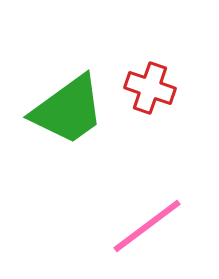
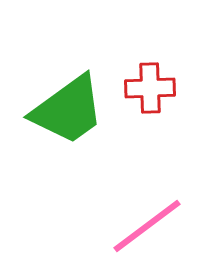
red cross: rotated 21 degrees counterclockwise
